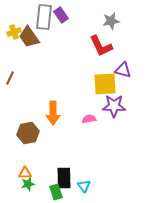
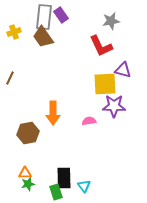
brown trapezoid: moved 14 px right
pink semicircle: moved 2 px down
